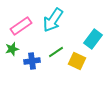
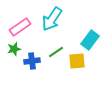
cyan arrow: moved 1 px left, 1 px up
pink rectangle: moved 1 px left, 1 px down
cyan rectangle: moved 3 px left, 1 px down
green star: moved 2 px right
yellow square: rotated 30 degrees counterclockwise
